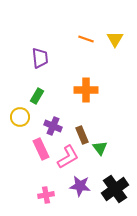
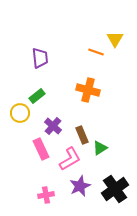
orange line: moved 10 px right, 13 px down
orange cross: moved 2 px right; rotated 15 degrees clockwise
green rectangle: rotated 21 degrees clockwise
yellow circle: moved 4 px up
purple cross: rotated 18 degrees clockwise
green triangle: rotated 35 degrees clockwise
pink L-shape: moved 2 px right, 2 px down
purple star: rotated 30 degrees counterclockwise
